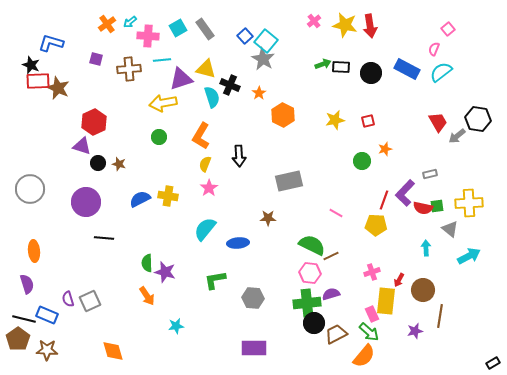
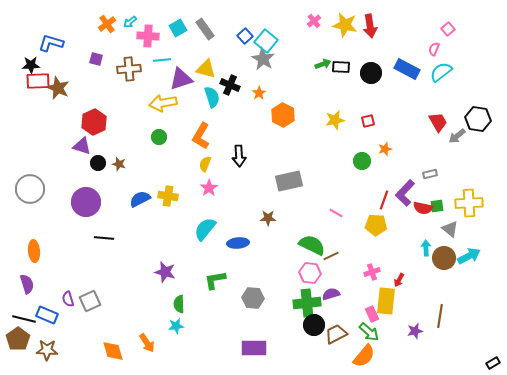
black star at (31, 65): rotated 24 degrees counterclockwise
green semicircle at (147, 263): moved 32 px right, 41 px down
brown circle at (423, 290): moved 21 px right, 32 px up
orange arrow at (147, 296): moved 47 px down
black circle at (314, 323): moved 2 px down
